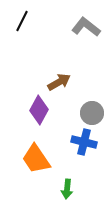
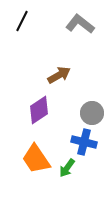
gray L-shape: moved 6 px left, 3 px up
brown arrow: moved 7 px up
purple diamond: rotated 28 degrees clockwise
green arrow: moved 21 px up; rotated 30 degrees clockwise
